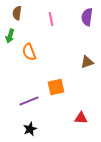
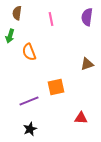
brown triangle: moved 2 px down
